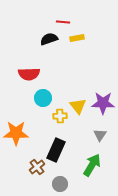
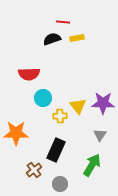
black semicircle: moved 3 px right
brown cross: moved 3 px left, 3 px down
